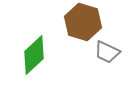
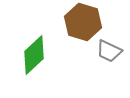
gray trapezoid: moved 2 px right, 1 px up
